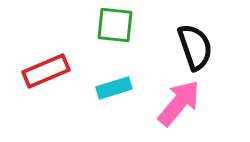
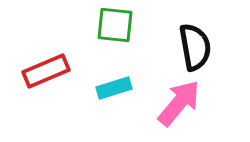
black semicircle: rotated 9 degrees clockwise
